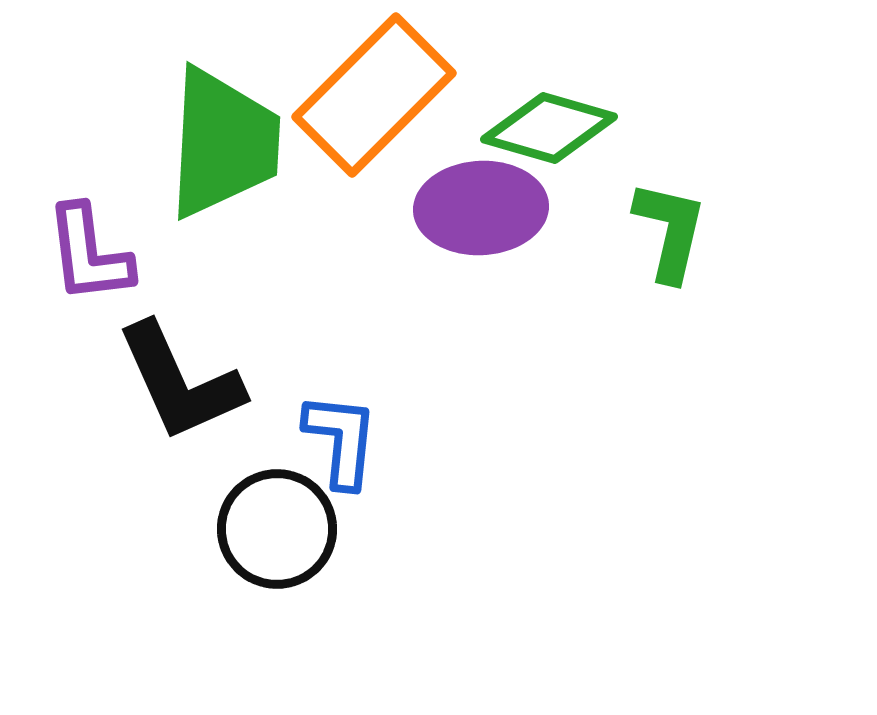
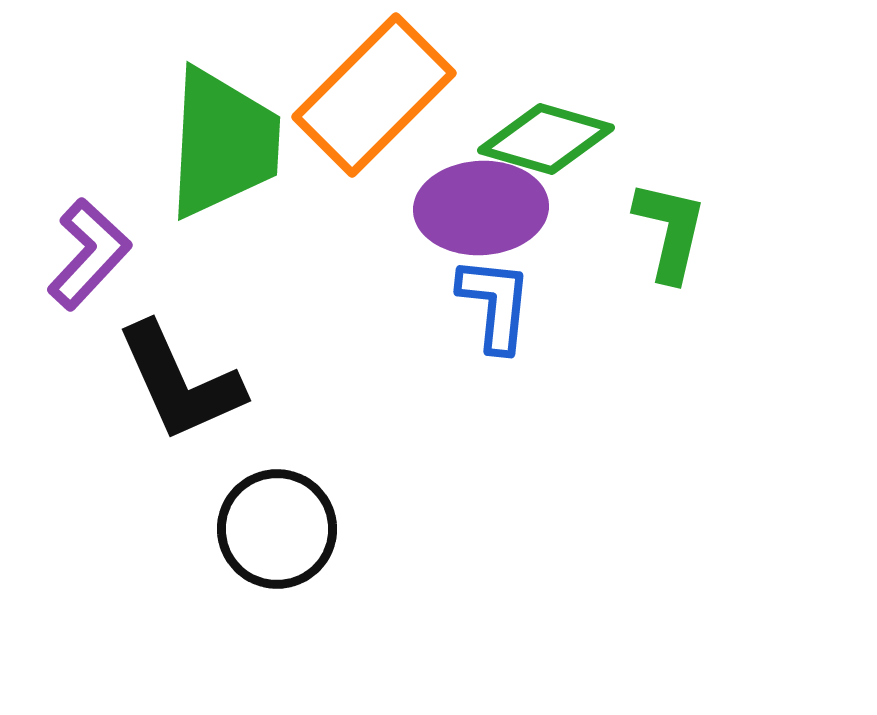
green diamond: moved 3 px left, 11 px down
purple L-shape: rotated 130 degrees counterclockwise
blue L-shape: moved 154 px right, 136 px up
